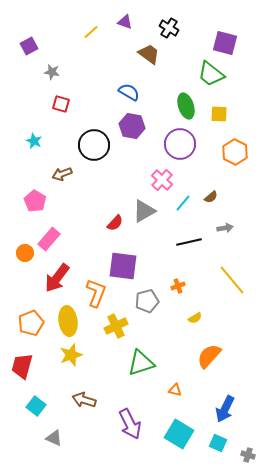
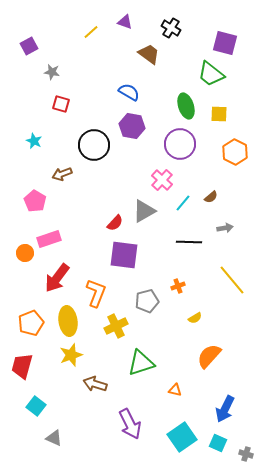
black cross at (169, 28): moved 2 px right
pink rectangle at (49, 239): rotated 30 degrees clockwise
black line at (189, 242): rotated 15 degrees clockwise
purple square at (123, 266): moved 1 px right, 11 px up
brown arrow at (84, 400): moved 11 px right, 16 px up
cyan square at (179, 434): moved 3 px right, 3 px down; rotated 24 degrees clockwise
gray cross at (248, 455): moved 2 px left, 1 px up
